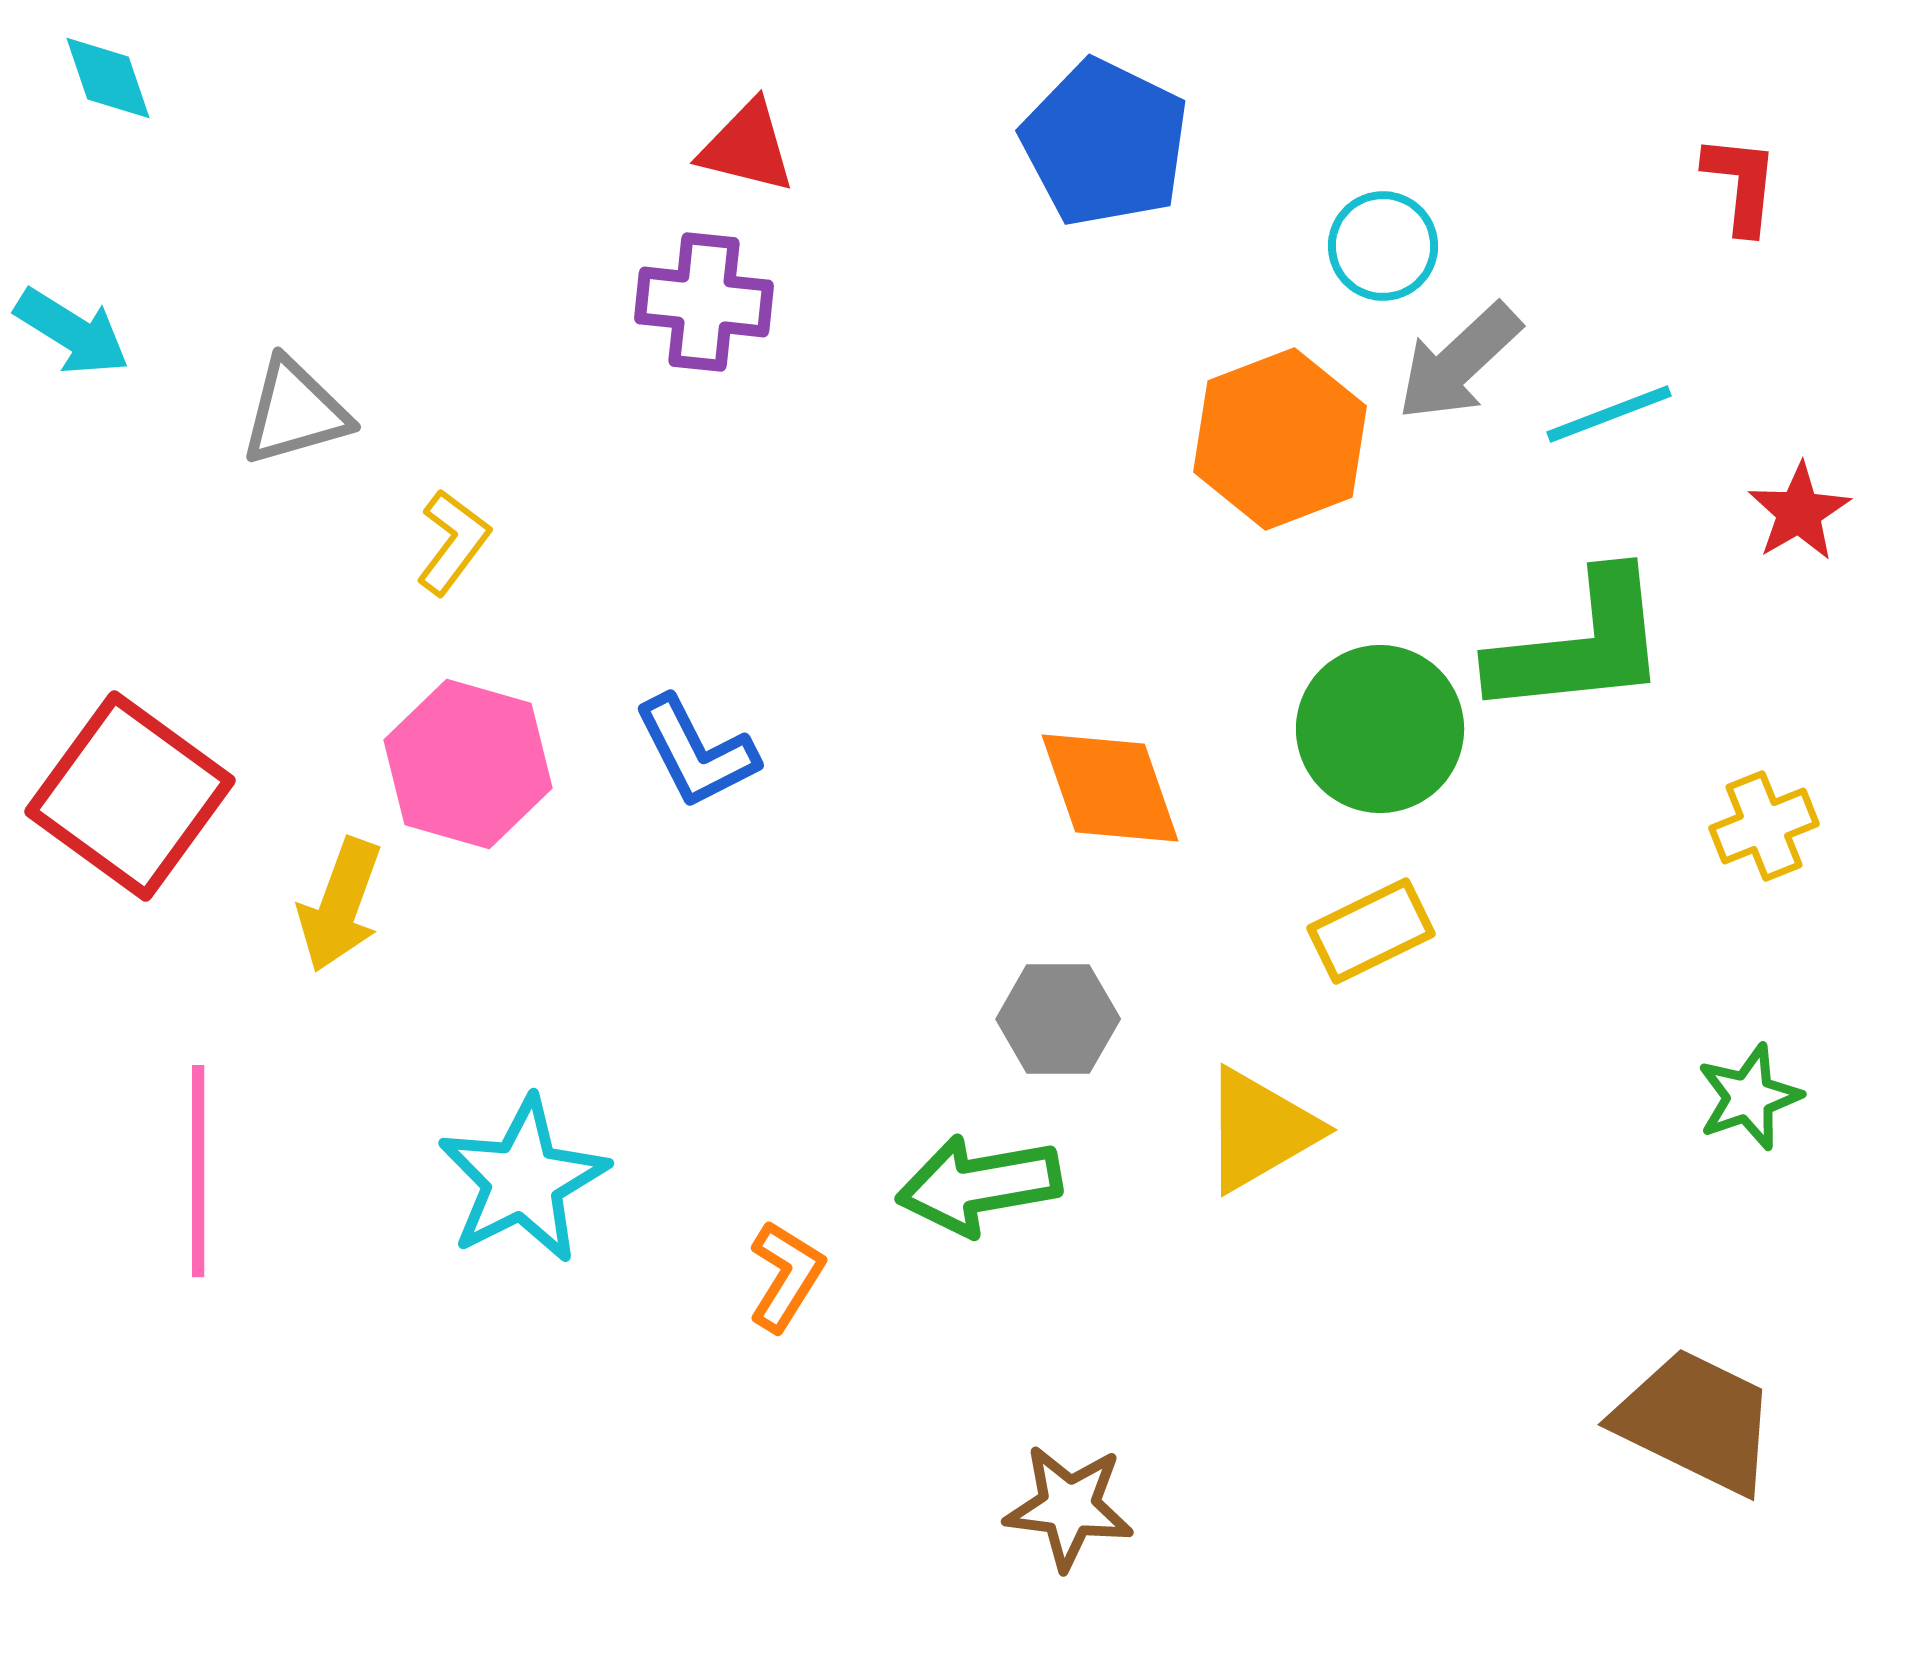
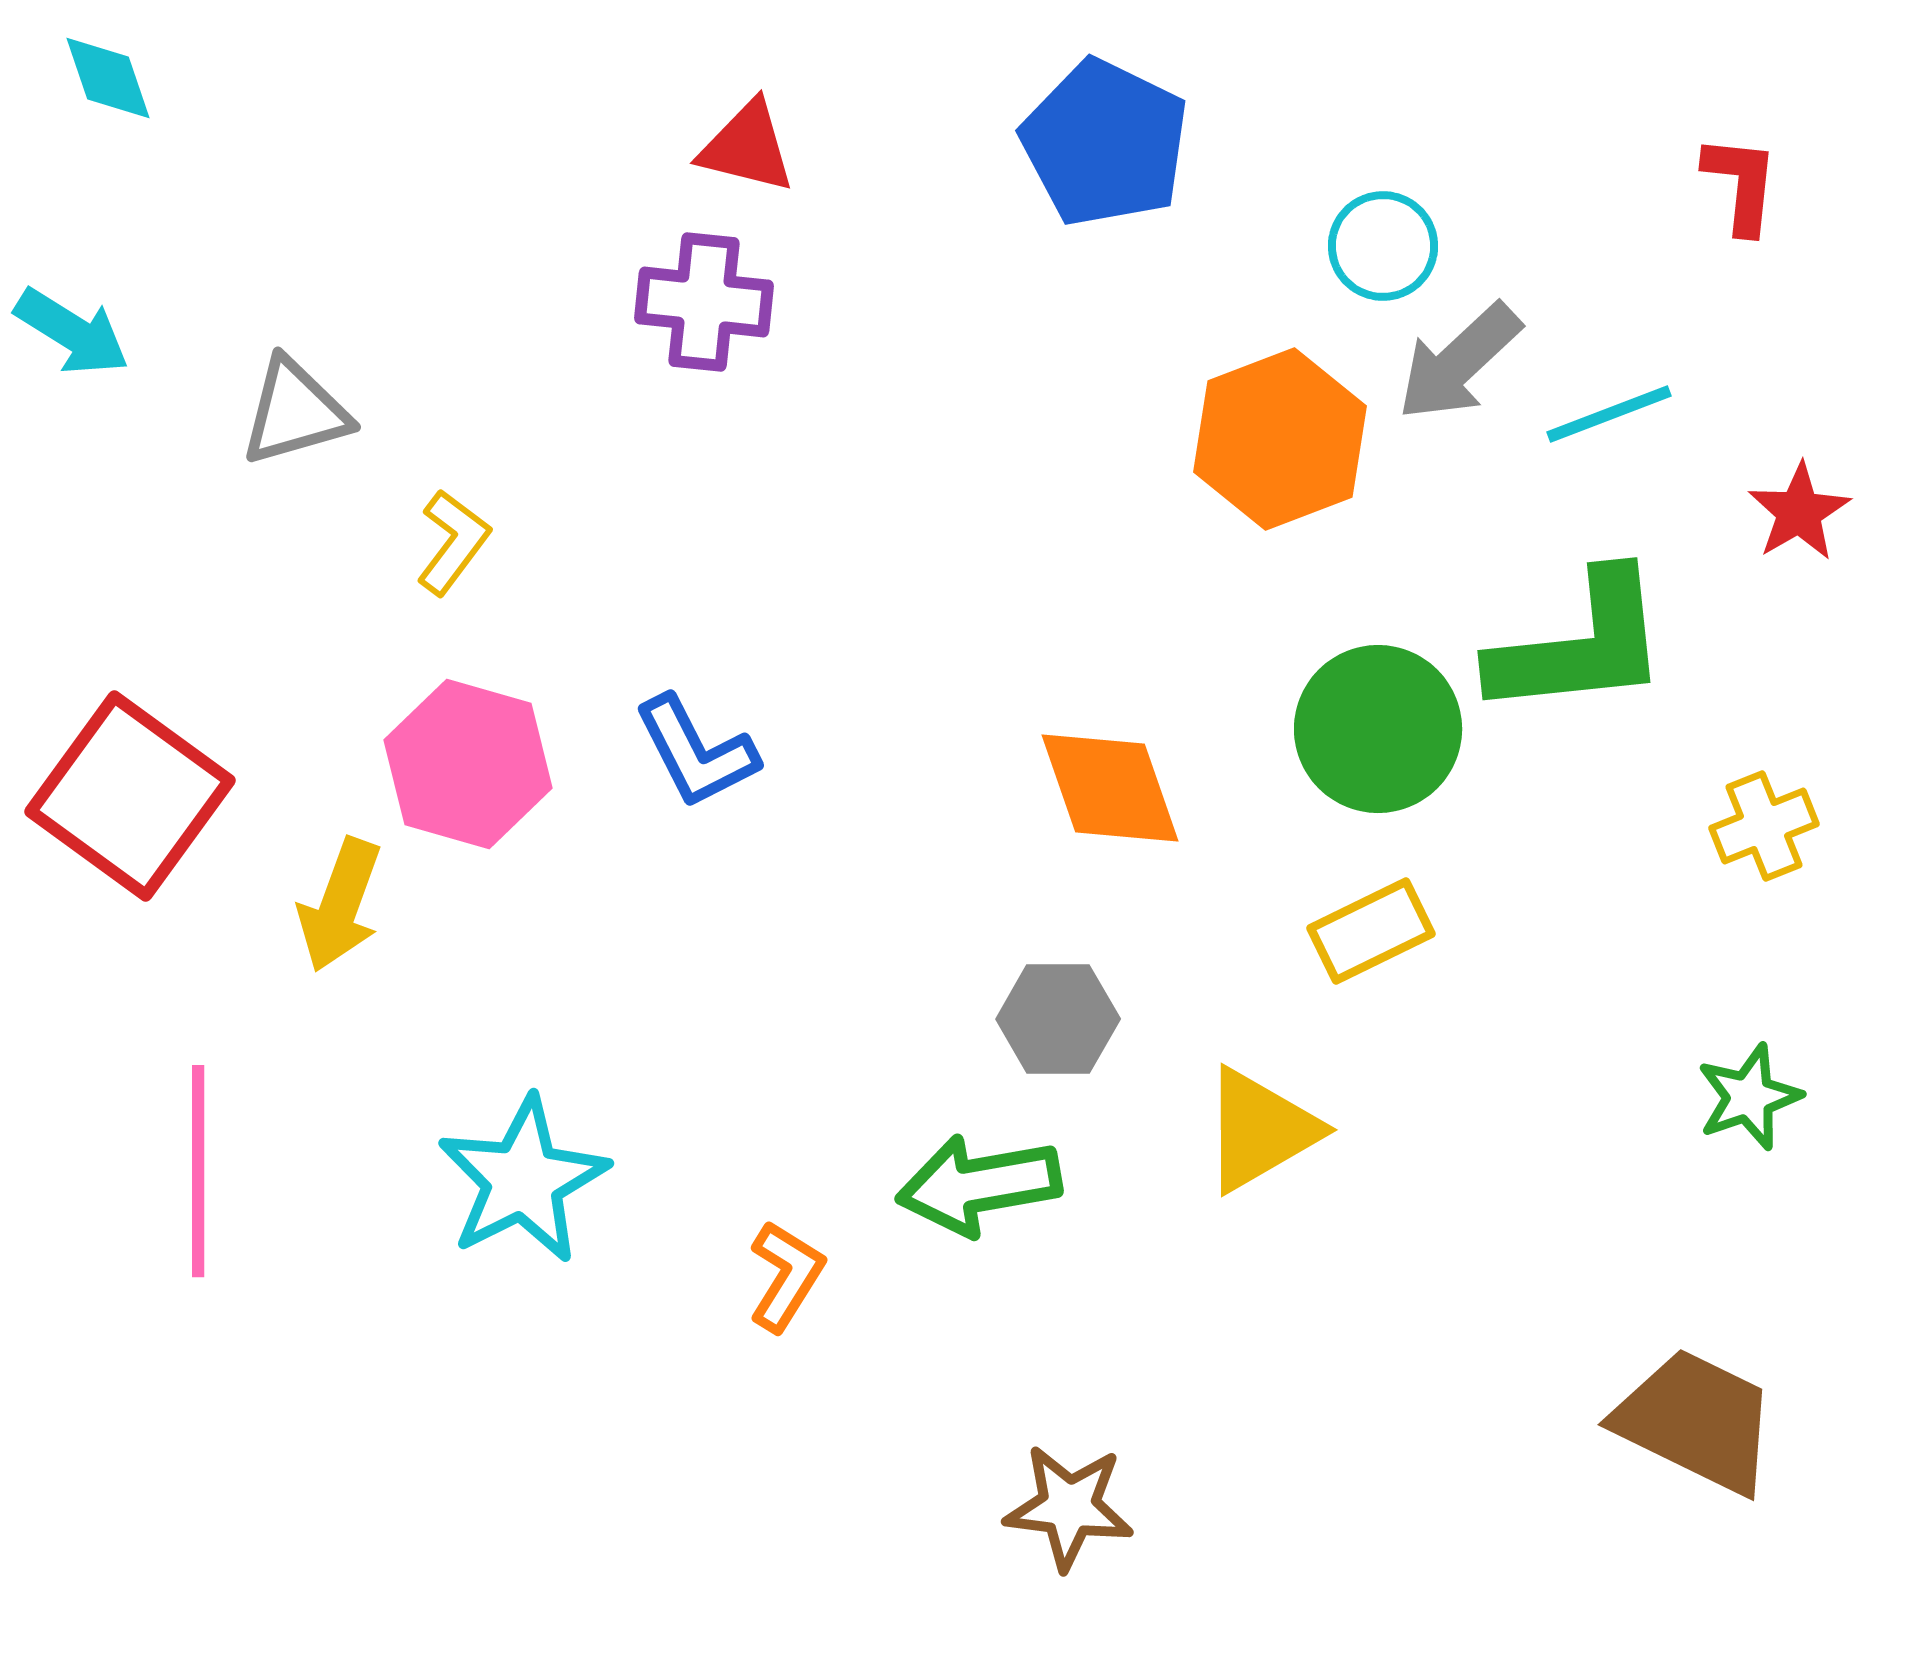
green circle: moved 2 px left
